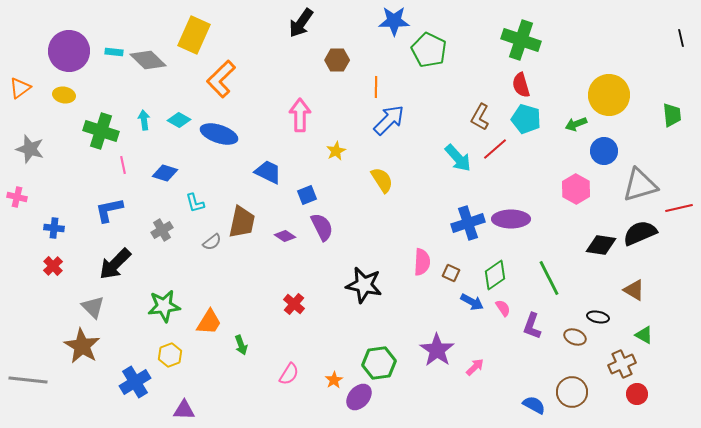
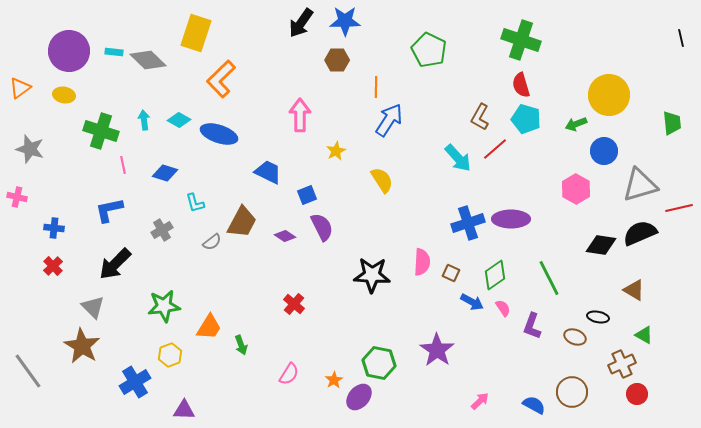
blue star at (394, 21): moved 49 px left
yellow rectangle at (194, 35): moved 2 px right, 2 px up; rotated 6 degrees counterclockwise
green trapezoid at (672, 115): moved 8 px down
blue arrow at (389, 120): rotated 12 degrees counterclockwise
brown trapezoid at (242, 222): rotated 16 degrees clockwise
black star at (364, 285): moved 8 px right, 10 px up; rotated 9 degrees counterclockwise
orange trapezoid at (209, 322): moved 5 px down
green hexagon at (379, 363): rotated 20 degrees clockwise
pink arrow at (475, 367): moved 5 px right, 34 px down
gray line at (28, 380): moved 9 px up; rotated 48 degrees clockwise
